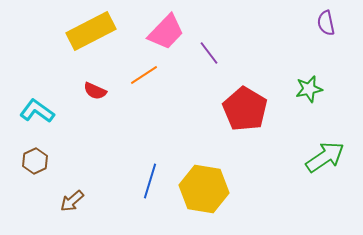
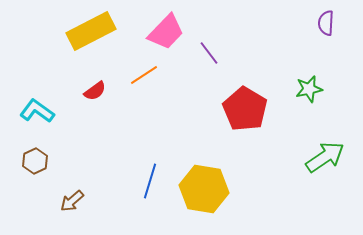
purple semicircle: rotated 15 degrees clockwise
red semicircle: rotated 60 degrees counterclockwise
